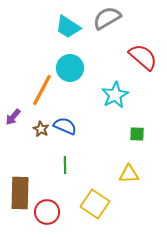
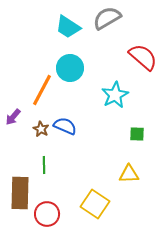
green line: moved 21 px left
red circle: moved 2 px down
